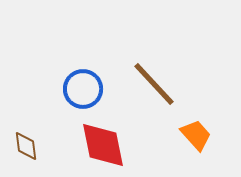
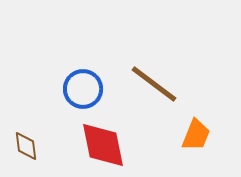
brown line: rotated 10 degrees counterclockwise
orange trapezoid: rotated 64 degrees clockwise
